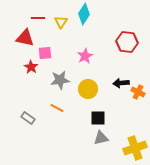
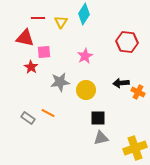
pink square: moved 1 px left, 1 px up
gray star: moved 2 px down
yellow circle: moved 2 px left, 1 px down
orange line: moved 9 px left, 5 px down
